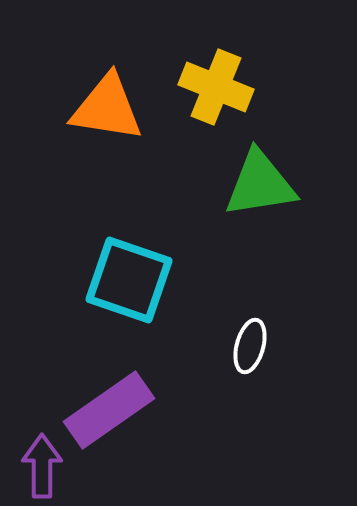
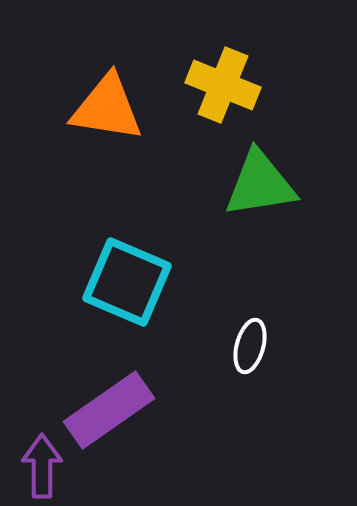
yellow cross: moved 7 px right, 2 px up
cyan square: moved 2 px left, 2 px down; rotated 4 degrees clockwise
